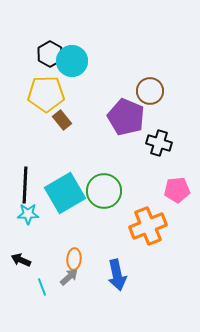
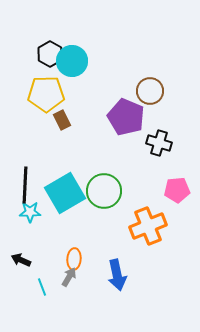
brown rectangle: rotated 12 degrees clockwise
cyan star: moved 2 px right, 2 px up
gray arrow: rotated 18 degrees counterclockwise
